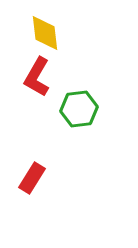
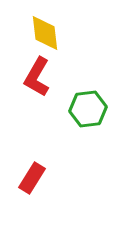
green hexagon: moved 9 px right
